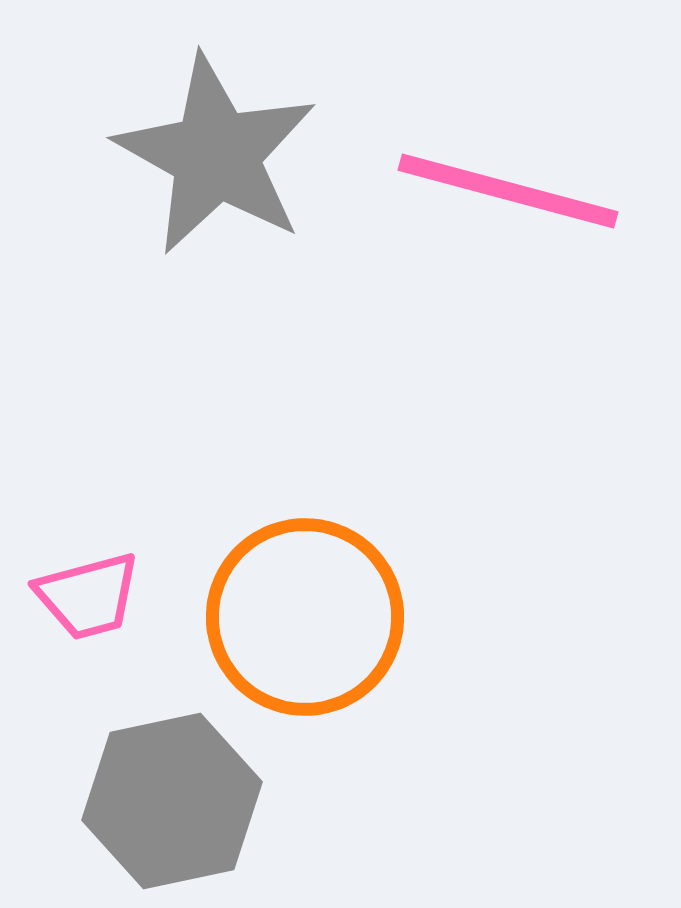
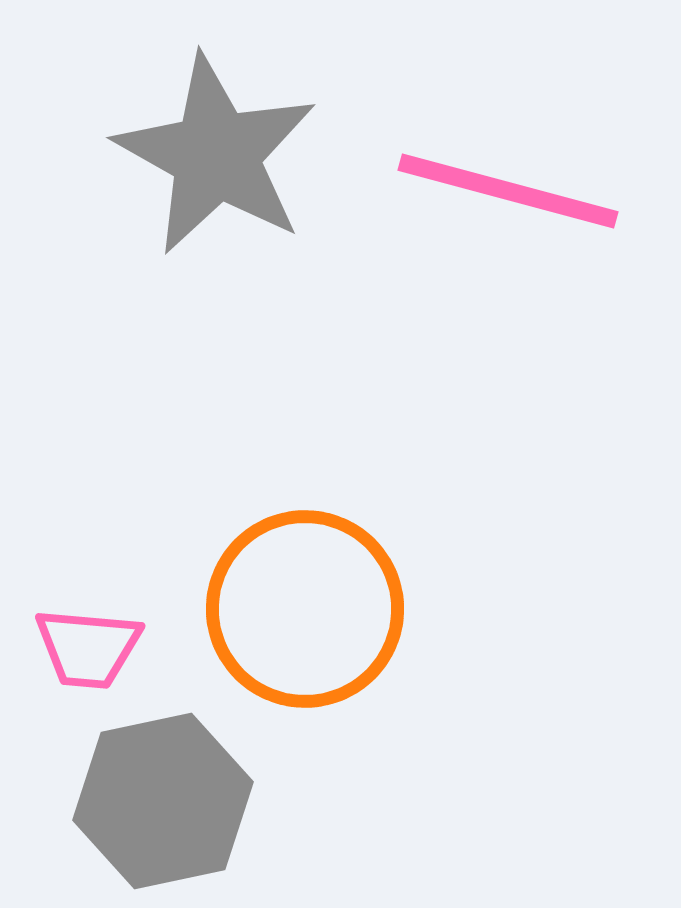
pink trapezoid: moved 52 px down; rotated 20 degrees clockwise
orange circle: moved 8 px up
gray hexagon: moved 9 px left
